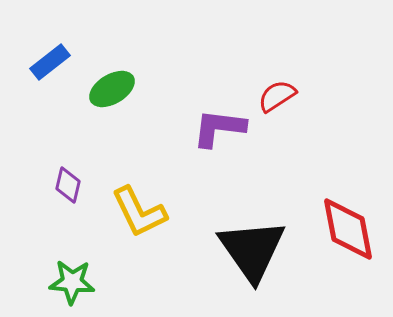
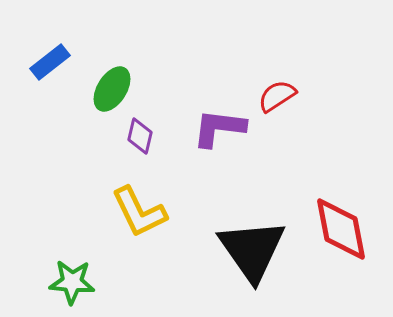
green ellipse: rotated 27 degrees counterclockwise
purple diamond: moved 72 px right, 49 px up
red diamond: moved 7 px left
